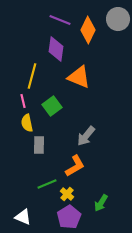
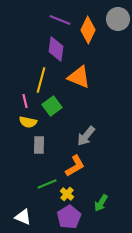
yellow line: moved 9 px right, 4 px down
pink line: moved 2 px right
yellow semicircle: moved 1 px right, 1 px up; rotated 66 degrees counterclockwise
